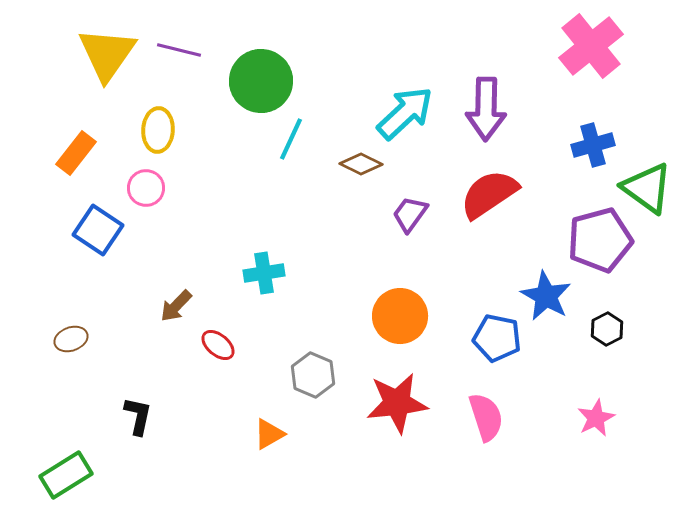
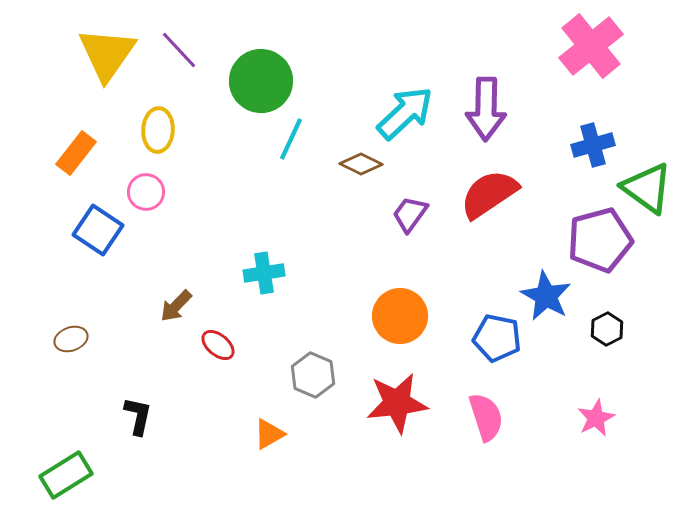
purple line: rotated 33 degrees clockwise
pink circle: moved 4 px down
